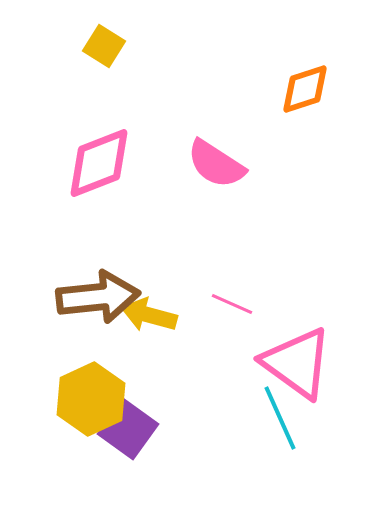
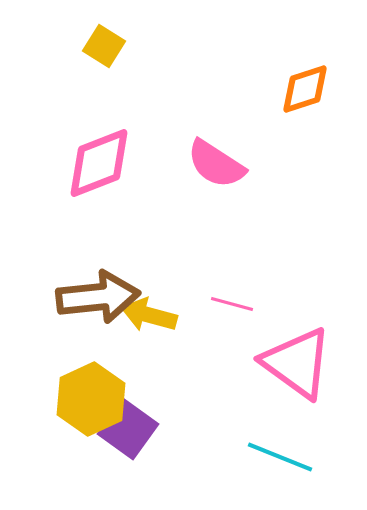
pink line: rotated 9 degrees counterclockwise
cyan line: moved 39 px down; rotated 44 degrees counterclockwise
